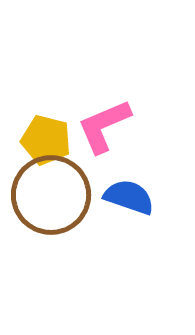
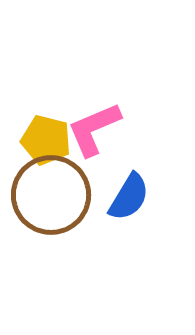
pink L-shape: moved 10 px left, 3 px down
blue semicircle: rotated 102 degrees clockwise
